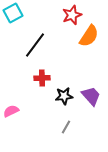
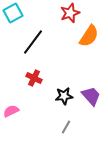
red star: moved 2 px left, 2 px up
black line: moved 2 px left, 3 px up
red cross: moved 8 px left; rotated 28 degrees clockwise
